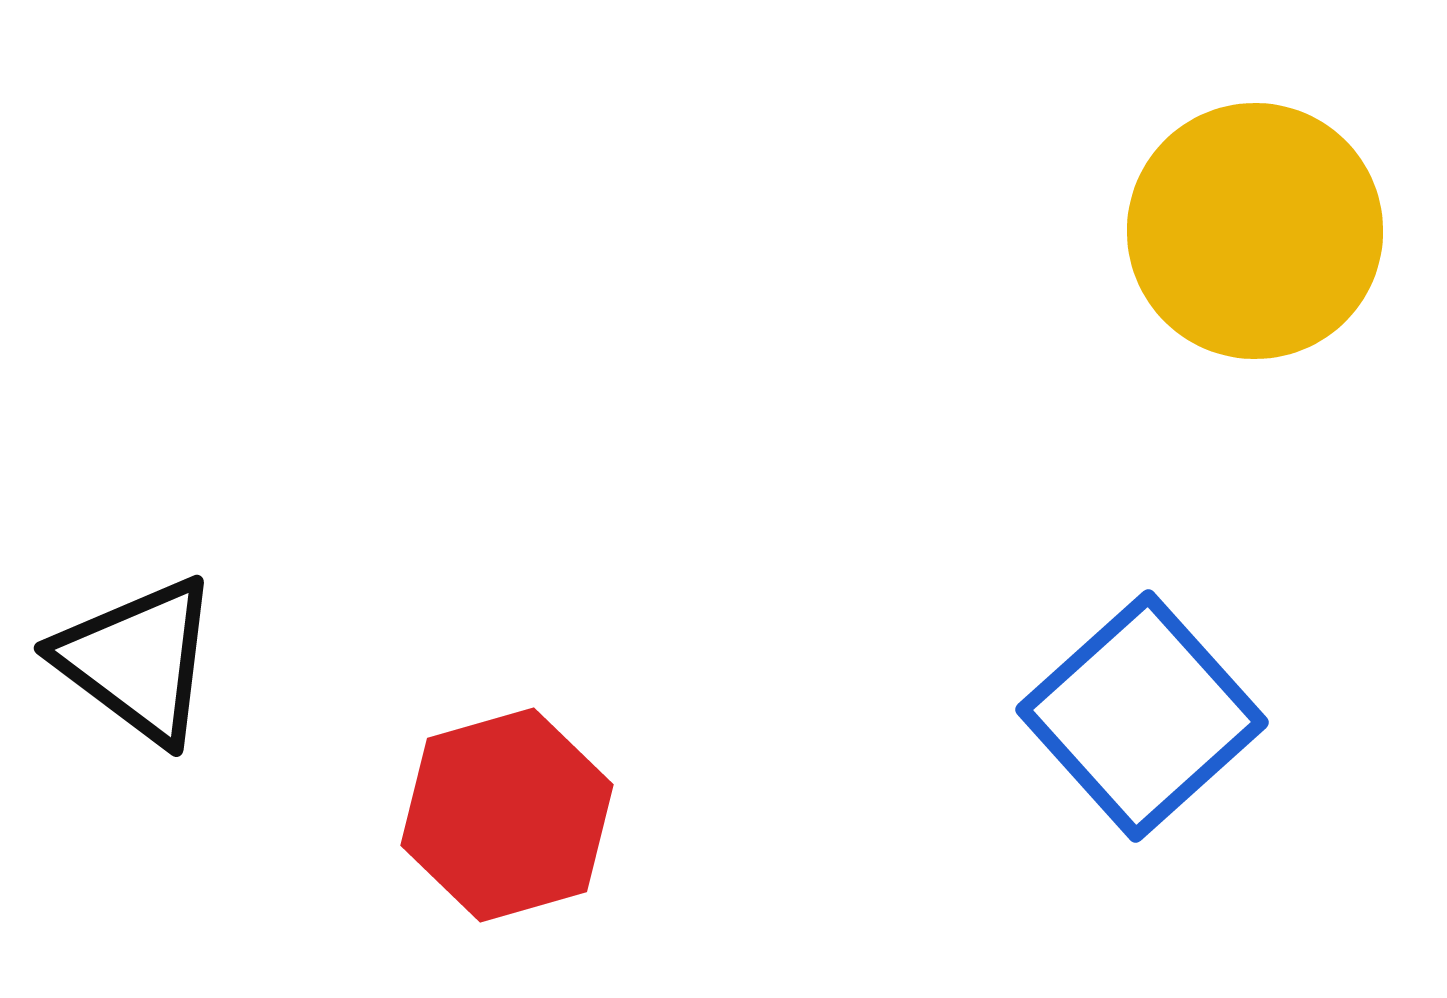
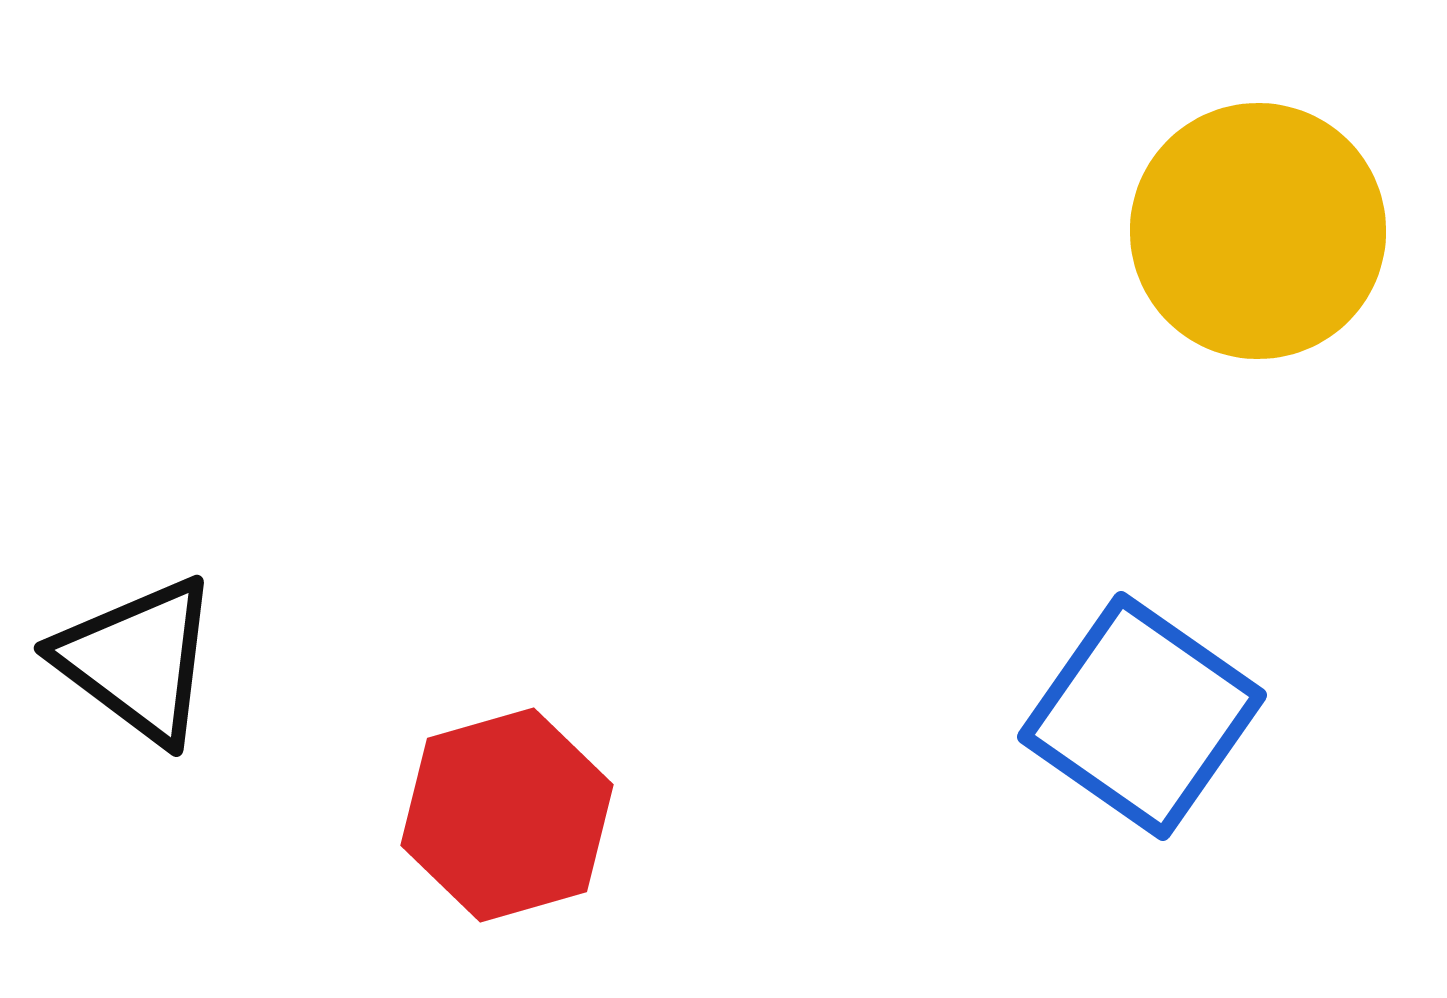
yellow circle: moved 3 px right
blue square: rotated 13 degrees counterclockwise
